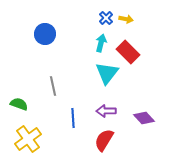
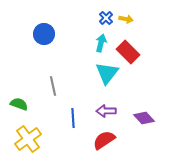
blue circle: moved 1 px left
red semicircle: rotated 25 degrees clockwise
